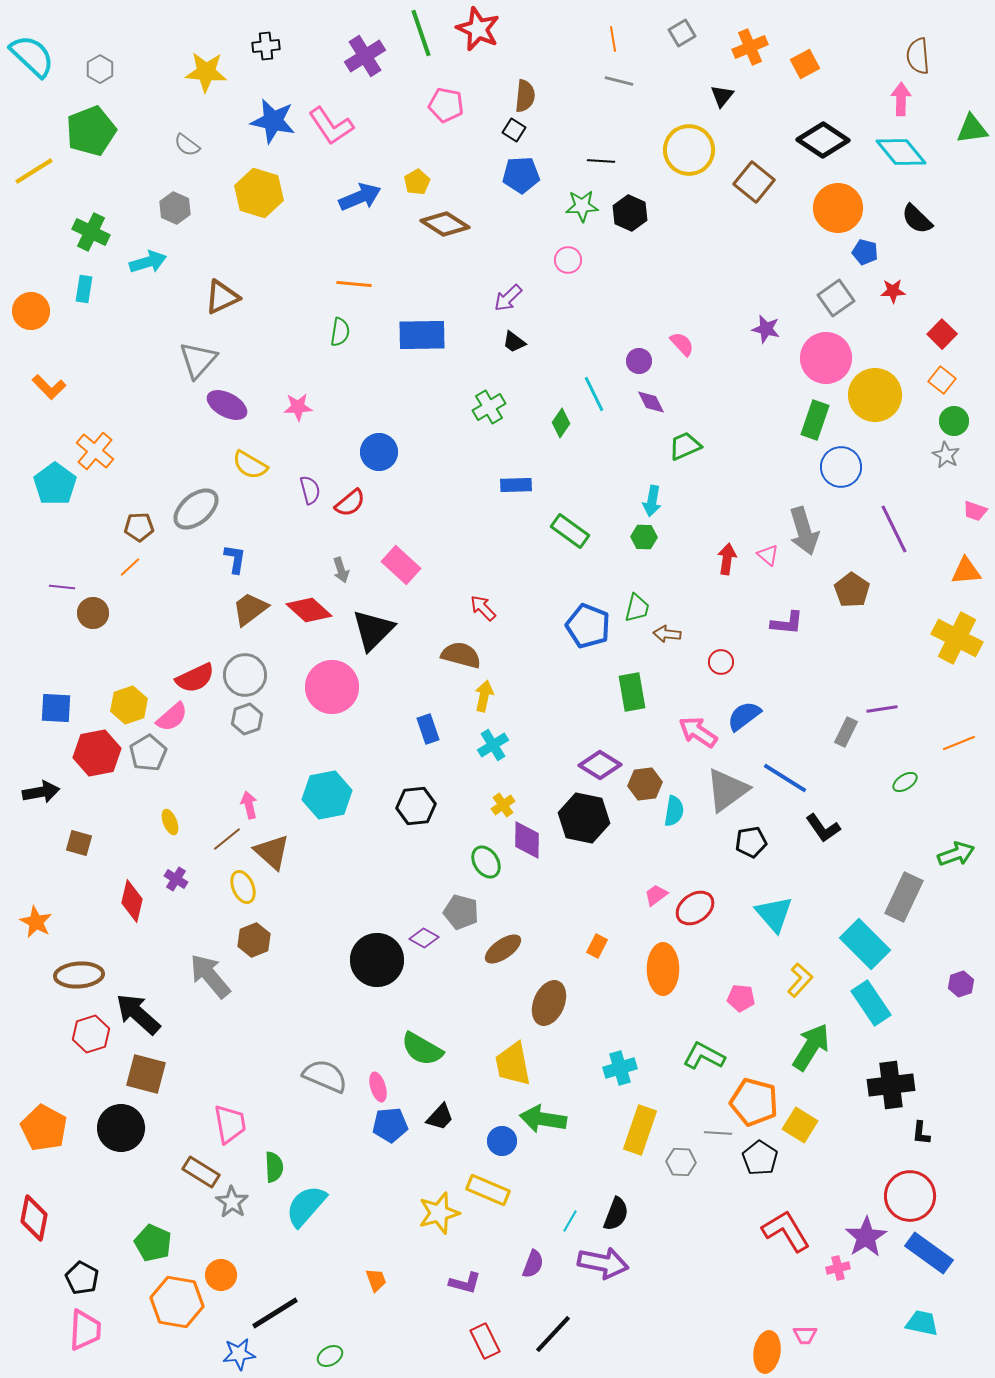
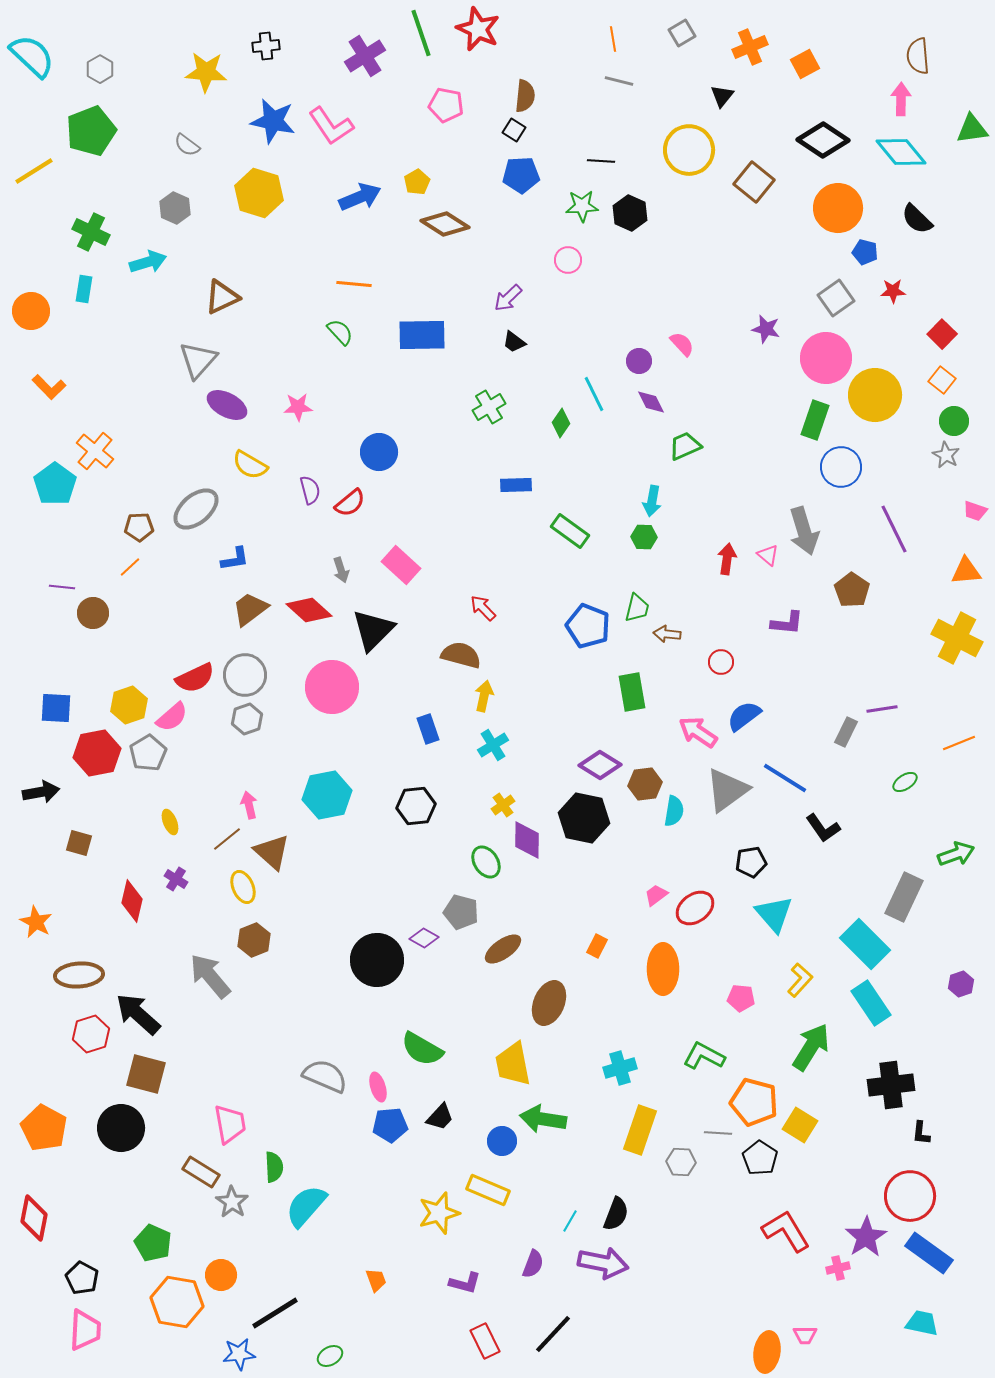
green semicircle at (340, 332): rotated 52 degrees counterclockwise
blue L-shape at (235, 559): rotated 72 degrees clockwise
black pentagon at (751, 842): moved 20 px down
